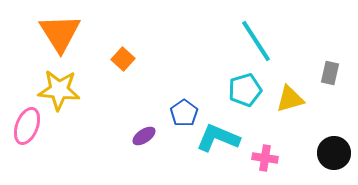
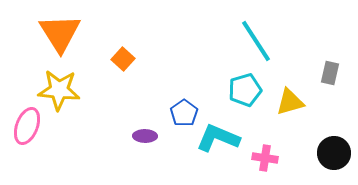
yellow triangle: moved 3 px down
purple ellipse: moved 1 px right; rotated 35 degrees clockwise
